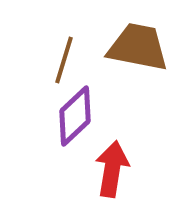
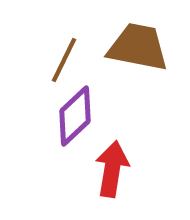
brown line: rotated 9 degrees clockwise
